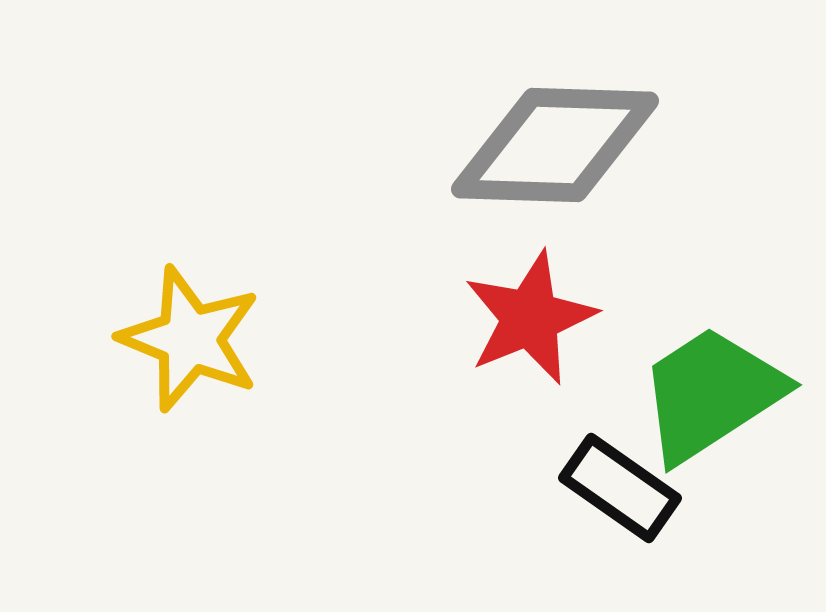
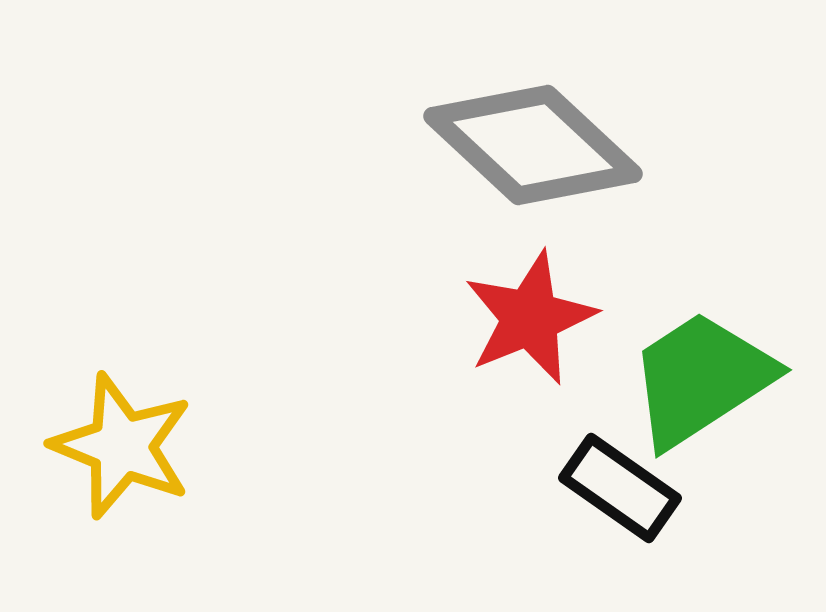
gray diamond: moved 22 px left; rotated 41 degrees clockwise
yellow star: moved 68 px left, 107 px down
green trapezoid: moved 10 px left, 15 px up
